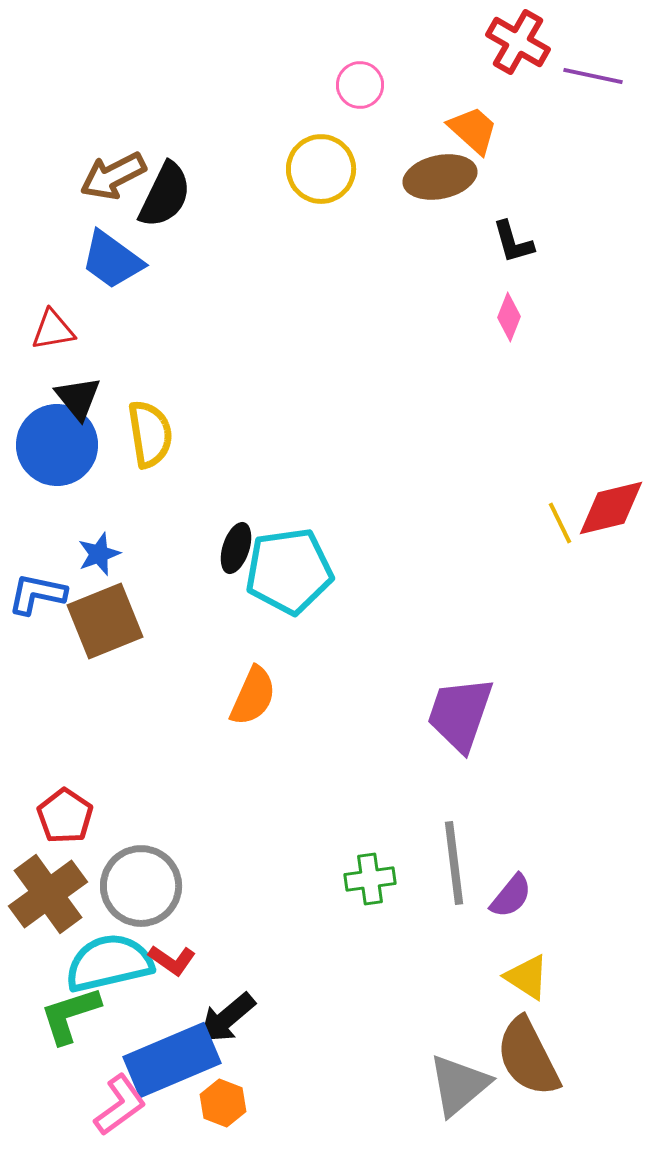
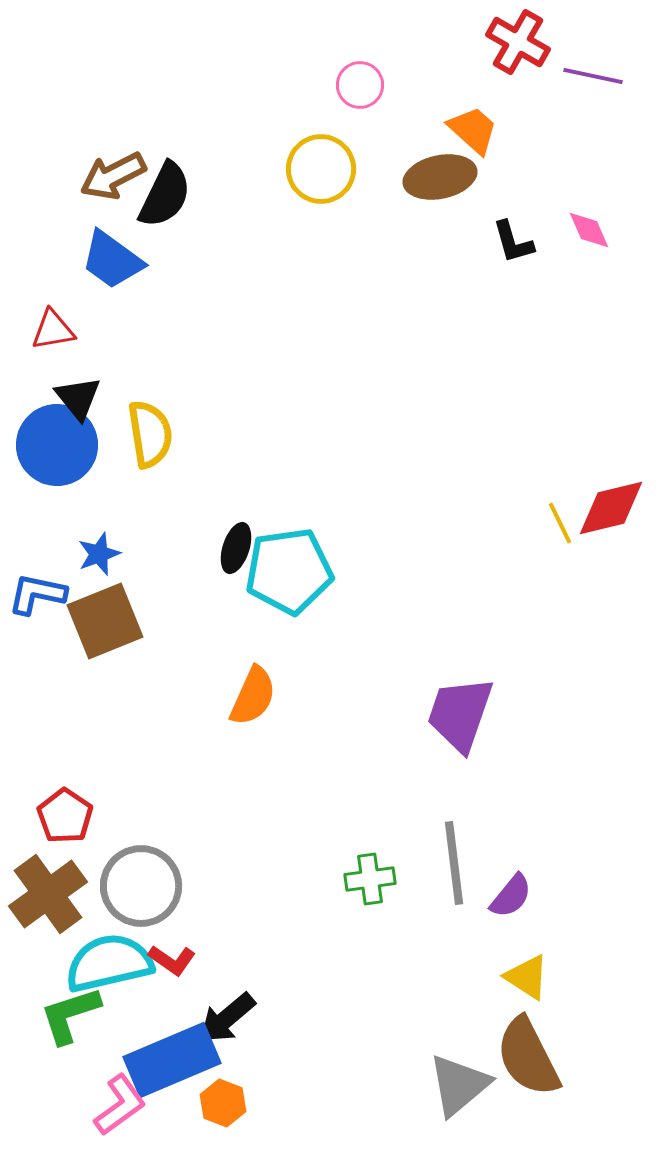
pink diamond: moved 80 px right, 87 px up; rotated 45 degrees counterclockwise
